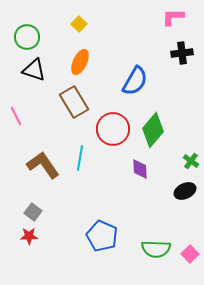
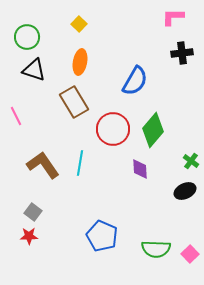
orange ellipse: rotated 15 degrees counterclockwise
cyan line: moved 5 px down
